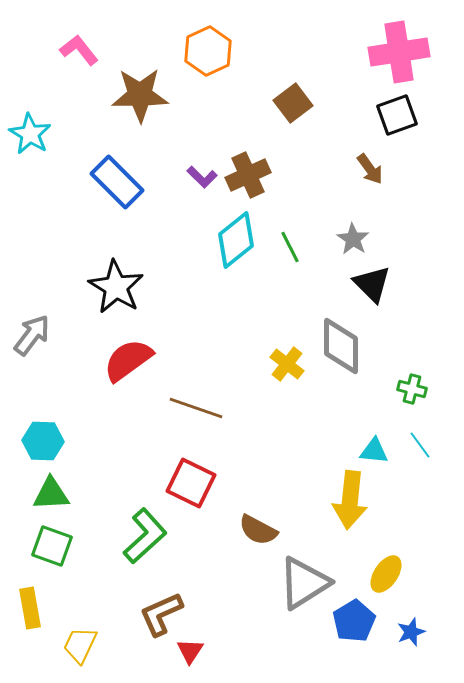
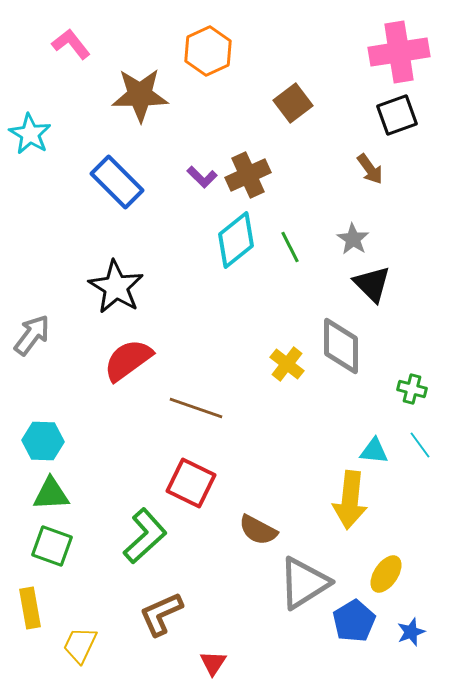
pink L-shape: moved 8 px left, 6 px up
red triangle: moved 23 px right, 12 px down
